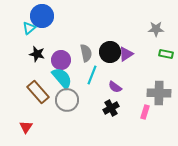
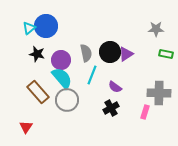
blue circle: moved 4 px right, 10 px down
